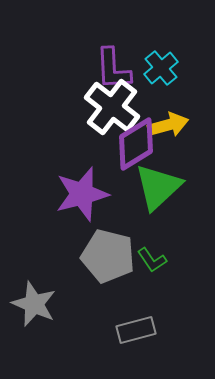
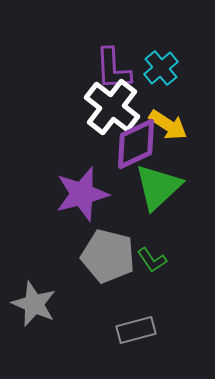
yellow arrow: rotated 48 degrees clockwise
purple diamond: rotated 6 degrees clockwise
